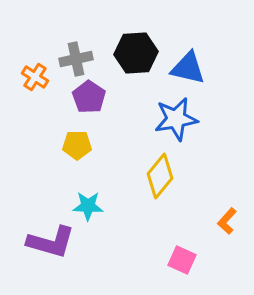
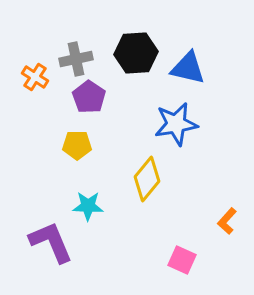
blue star: moved 5 px down
yellow diamond: moved 13 px left, 3 px down
purple L-shape: rotated 129 degrees counterclockwise
